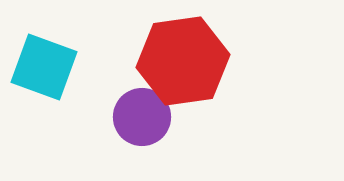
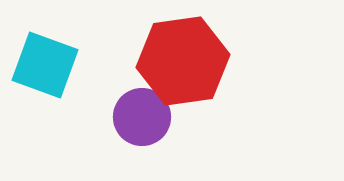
cyan square: moved 1 px right, 2 px up
